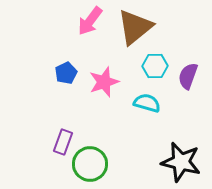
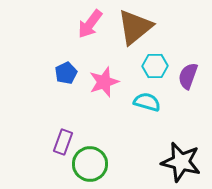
pink arrow: moved 3 px down
cyan semicircle: moved 1 px up
